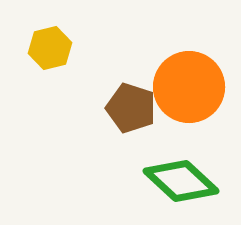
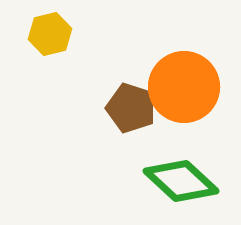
yellow hexagon: moved 14 px up
orange circle: moved 5 px left
